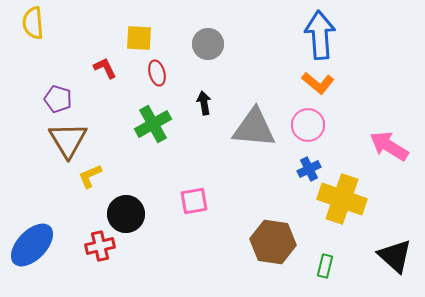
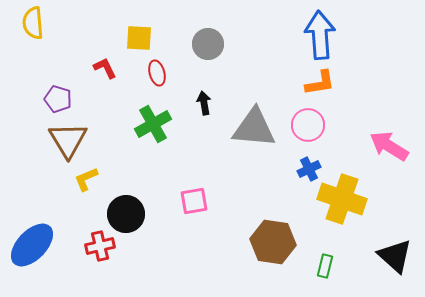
orange L-shape: moved 2 px right; rotated 48 degrees counterclockwise
yellow L-shape: moved 4 px left, 3 px down
